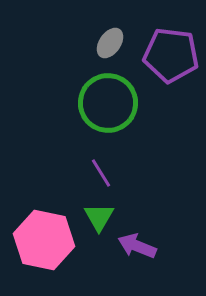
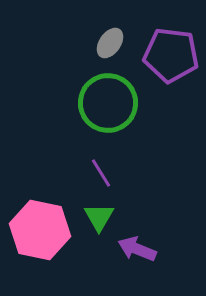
pink hexagon: moved 4 px left, 10 px up
purple arrow: moved 3 px down
